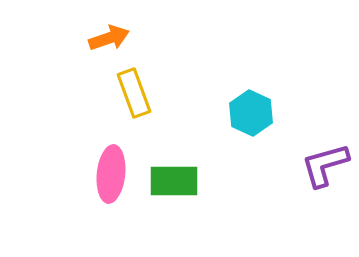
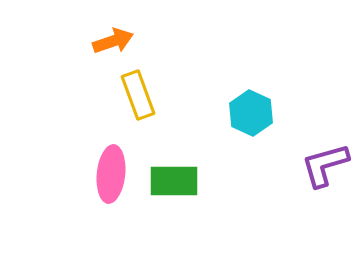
orange arrow: moved 4 px right, 3 px down
yellow rectangle: moved 4 px right, 2 px down
